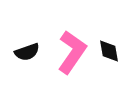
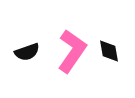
pink L-shape: moved 1 px up
